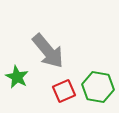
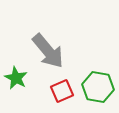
green star: moved 1 px left, 1 px down
red square: moved 2 px left
